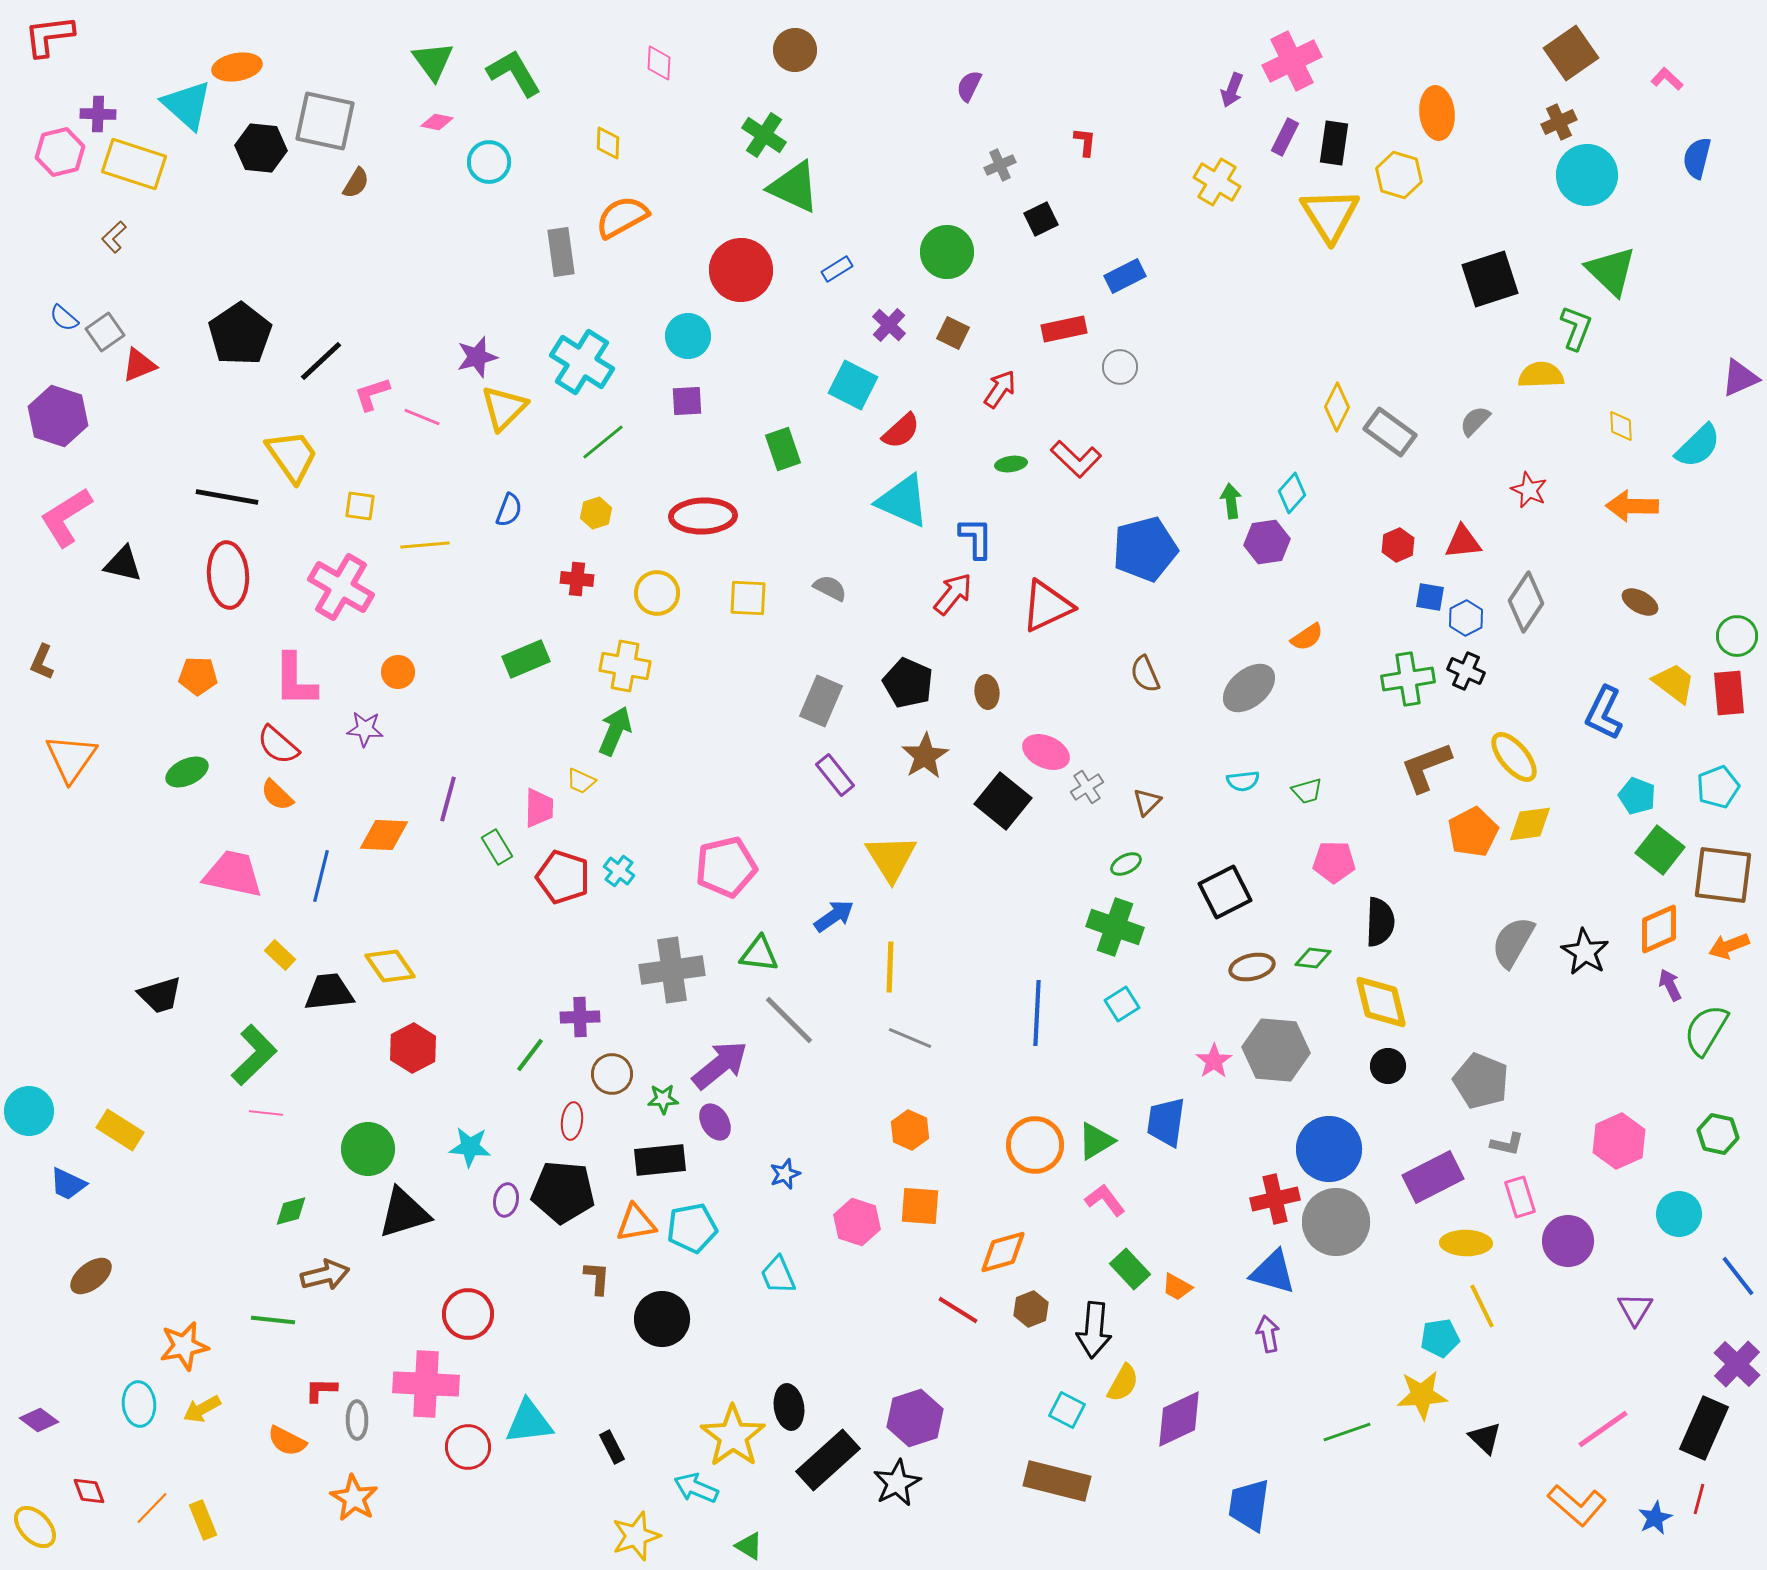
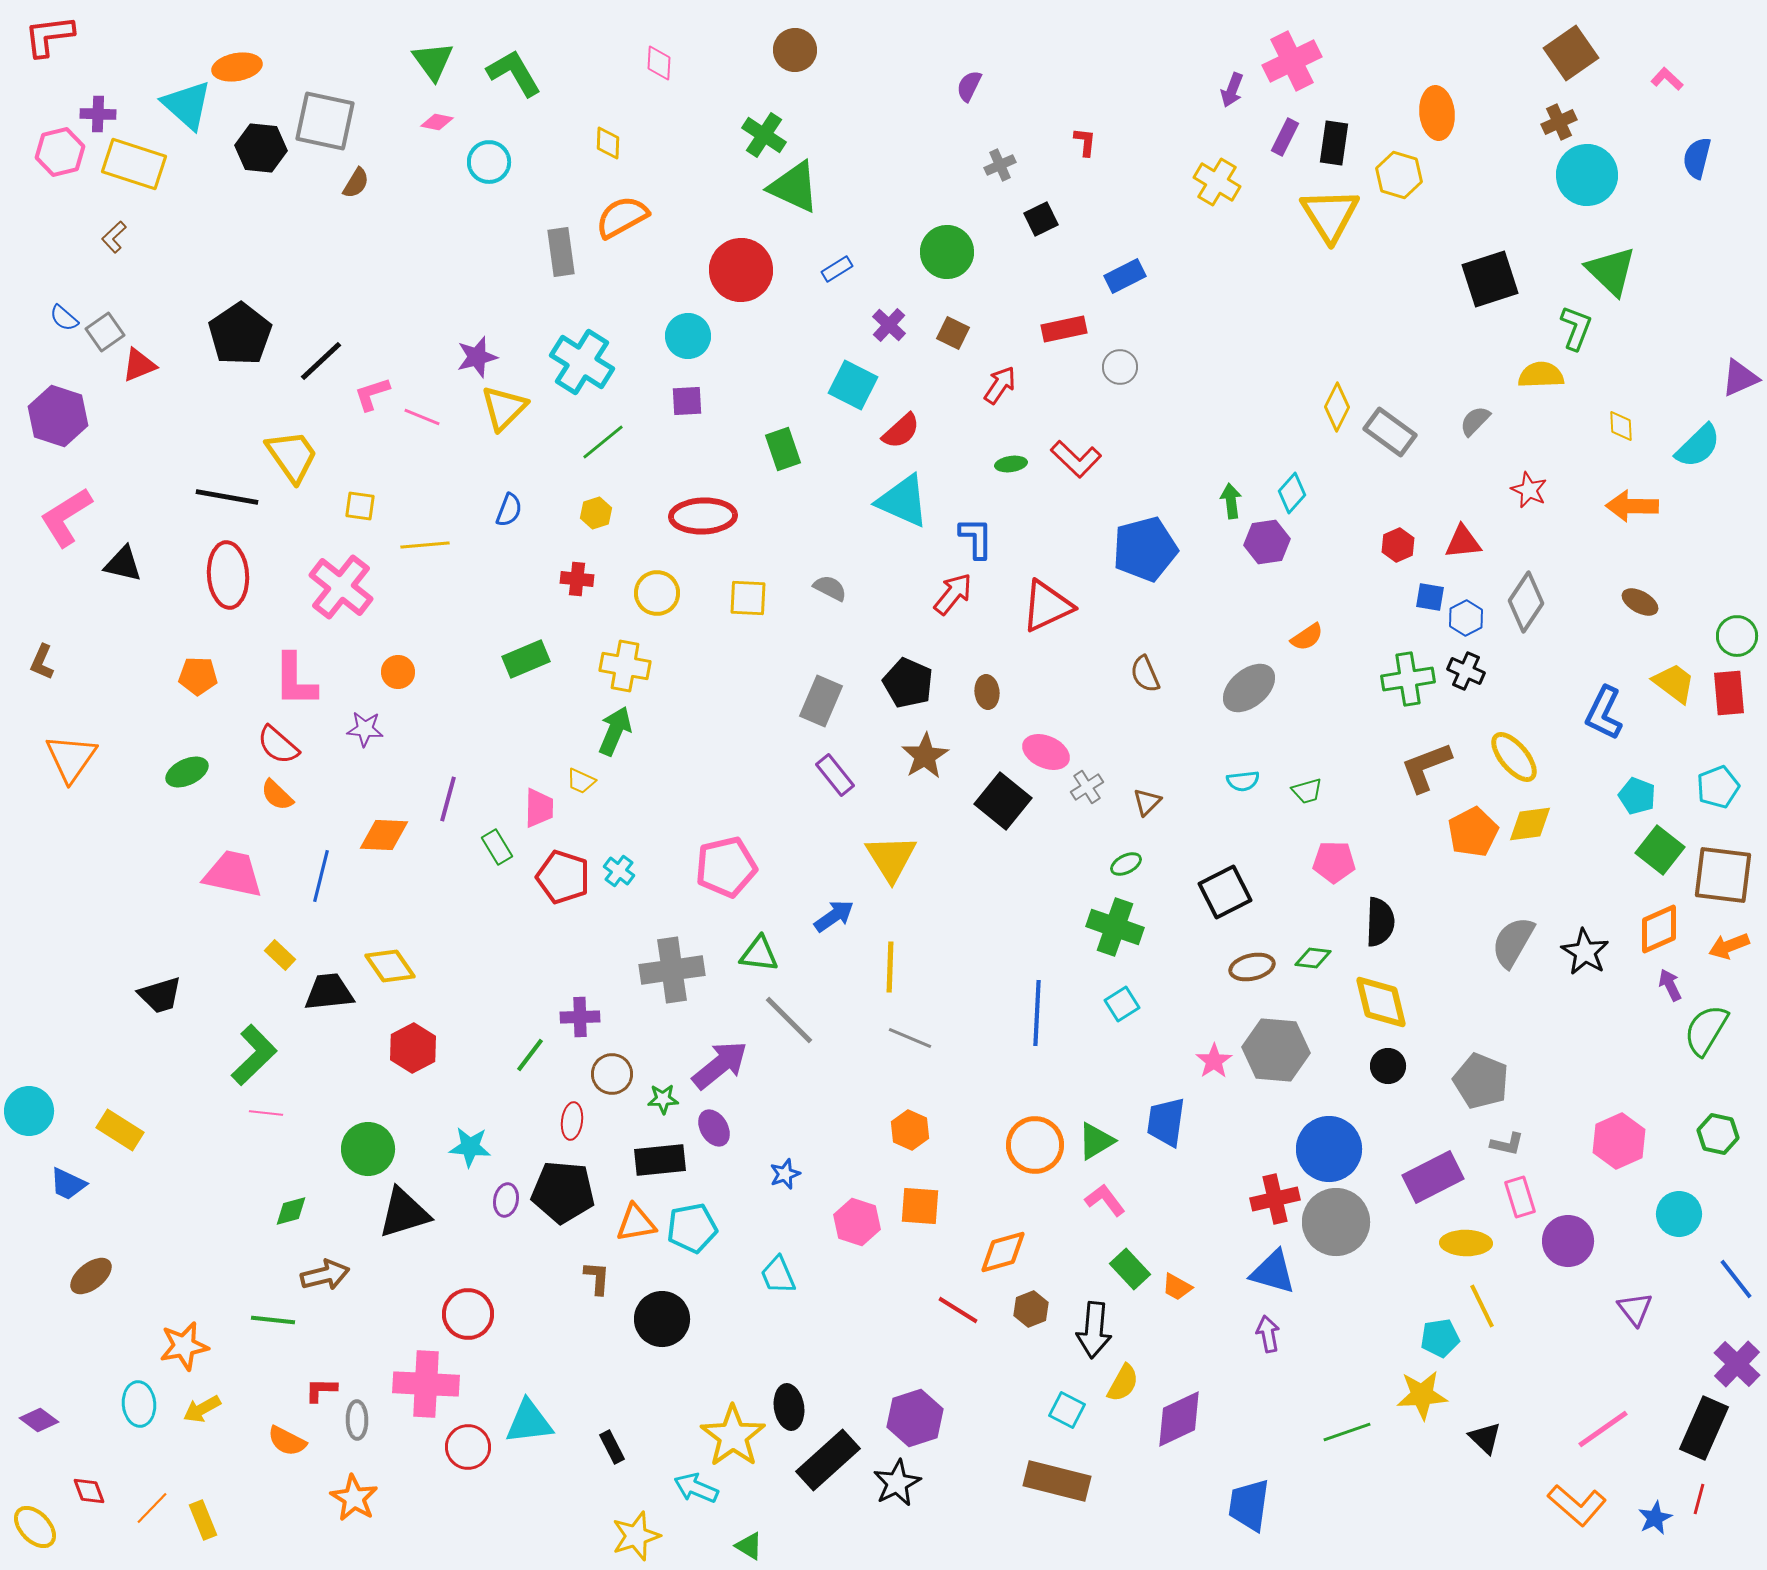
red arrow at (1000, 389): moved 4 px up
pink cross at (341, 587): rotated 8 degrees clockwise
purple ellipse at (715, 1122): moved 1 px left, 6 px down
blue line at (1738, 1276): moved 2 px left, 3 px down
purple triangle at (1635, 1309): rotated 9 degrees counterclockwise
